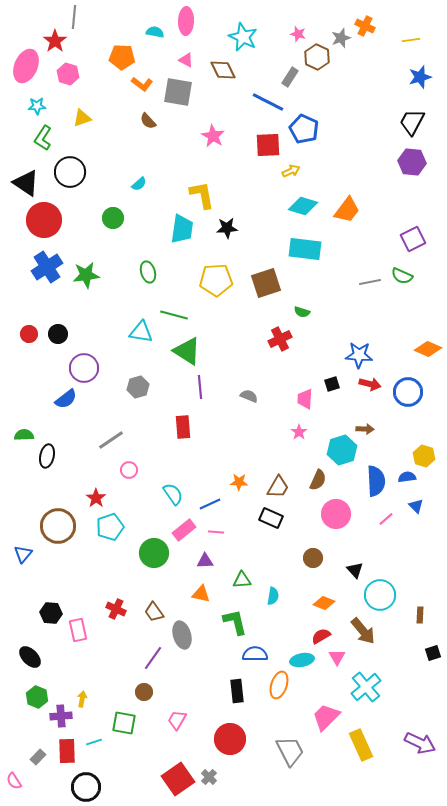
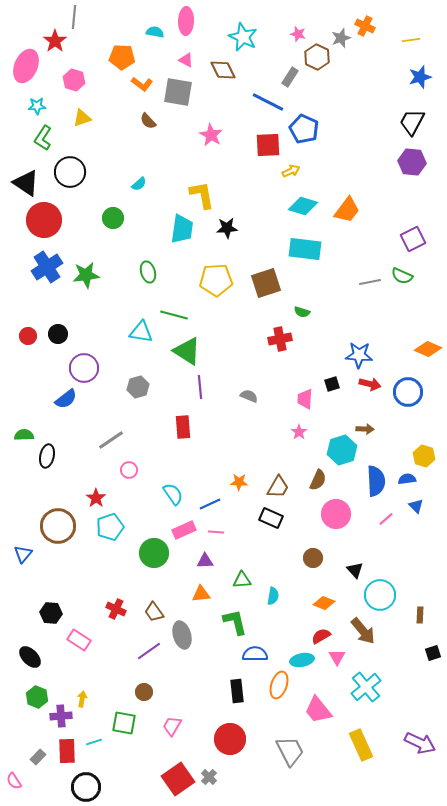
pink hexagon at (68, 74): moved 6 px right, 6 px down
pink star at (213, 136): moved 2 px left, 1 px up
red circle at (29, 334): moved 1 px left, 2 px down
red cross at (280, 339): rotated 15 degrees clockwise
blue semicircle at (407, 477): moved 2 px down
pink rectangle at (184, 530): rotated 15 degrees clockwise
orange triangle at (201, 594): rotated 18 degrees counterclockwise
pink rectangle at (78, 630): moved 1 px right, 10 px down; rotated 45 degrees counterclockwise
purple line at (153, 658): moved 4 px left, 7 px up; rotated 20 degrees clockwise
pink trapezoid at (326, 717): moved 8 px left, 7 px up; rotated 84 degrees counterclockwise
pink trapezoid at (177, 720): moved 5 px left, 6 px down
